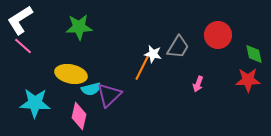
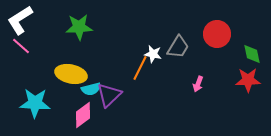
red circle: moved 1 px left, 1 px up
pink line: moved 2 px left
green diamond: moved 2 px left
orange line: moved 2 px left
pink diamond: moved 4 px right, 1 px up; rotated 40 degrees clockwise
